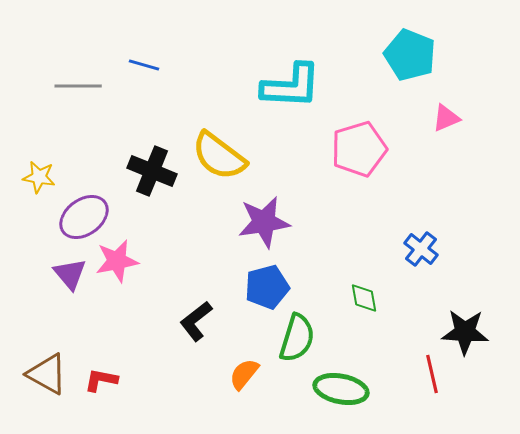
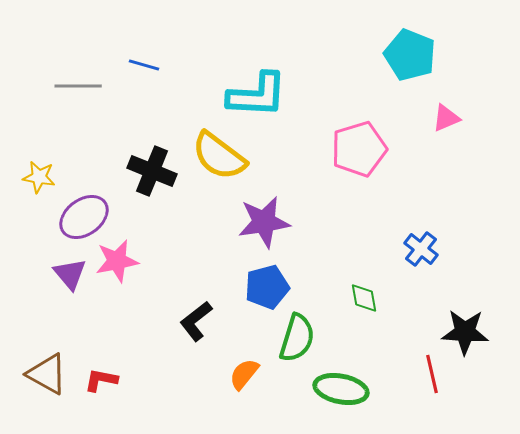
cyan L-shape: moved 34 px left, 9 px down
